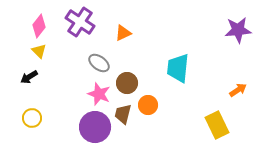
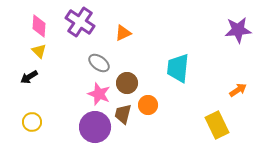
pink diamond: rotated 35 degrees counterclockwise
yellow circle: moved 4 px down
